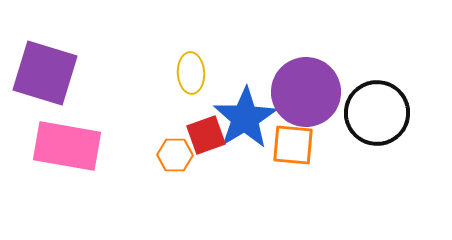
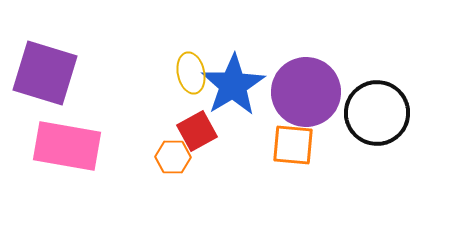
yellow ellipse: rotated 9 degrees counterclockwise
blue star: moved 12 px left, 33 px up
red square: moved 9 px left, 4 px up; rotated 9 degrees counterclockwise
orange hexagon: moved 2 px left, 2 px down
